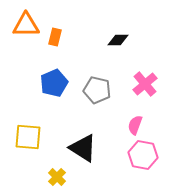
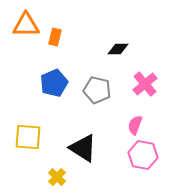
black diamond: moved 9 px down
